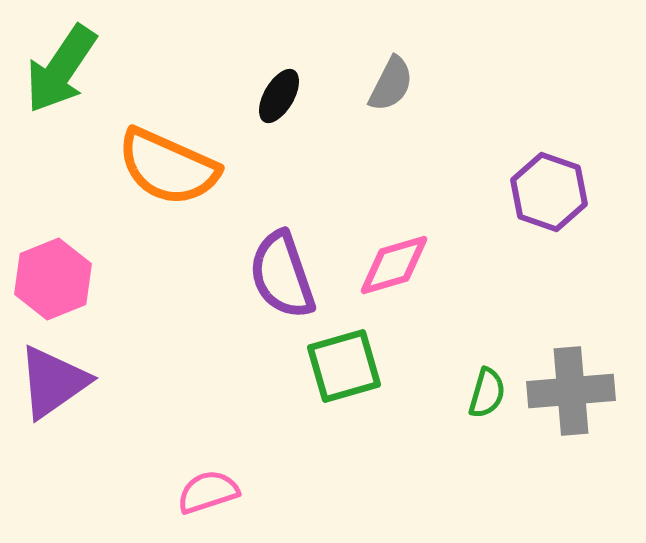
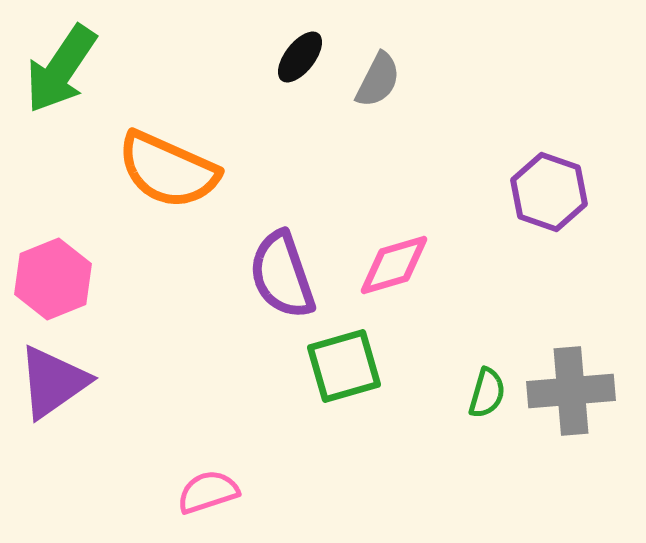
gray semicircle: moved 13 px left, 4 px up
black ellipse: moved 21 px right, 39 px up; rotated 8 degrees clockwise
orange semicircle: moved 3 px down
